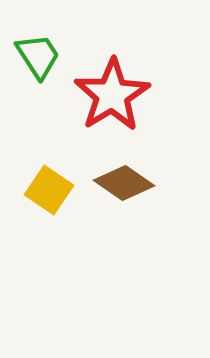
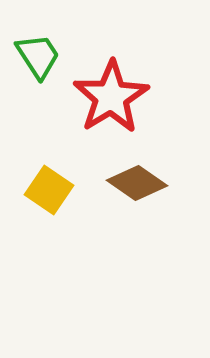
red star: moved 1 px left, 2 px down
brown diamond: moved 13 px right
